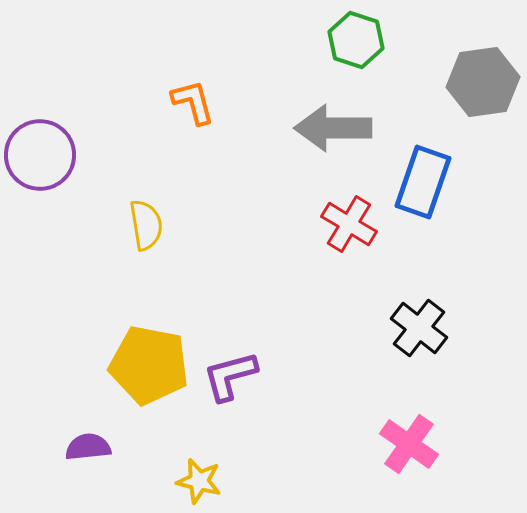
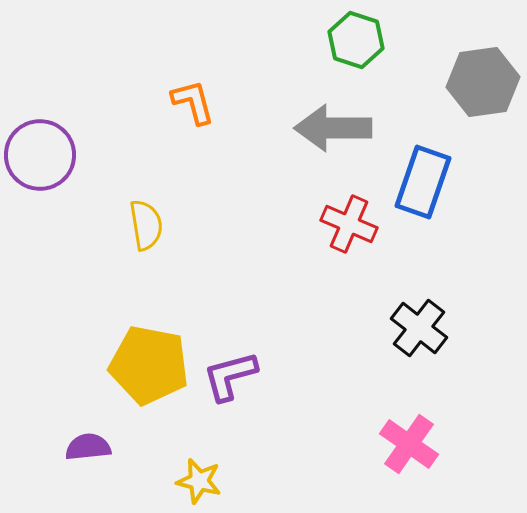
red cross: rotated 8 degrees counterclockwise
